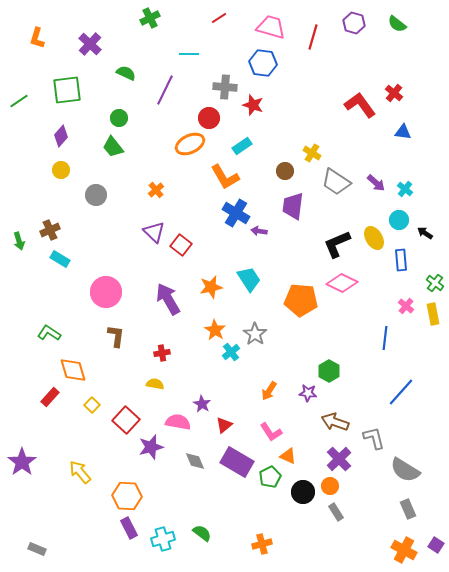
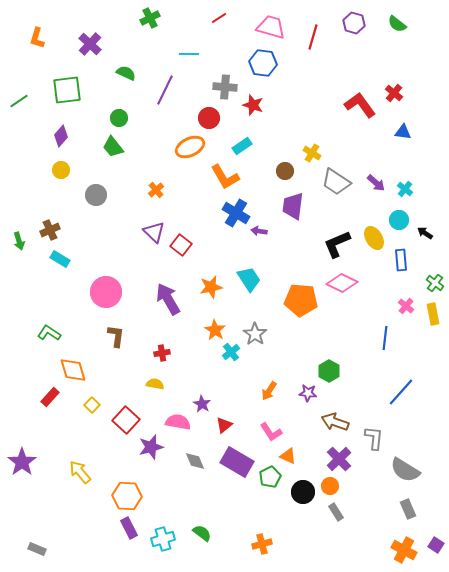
orange ellipse at (190, 144): moved 3 px down
gray L-shape at (374, 438): rotated 20 degrees clockwise
